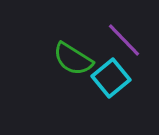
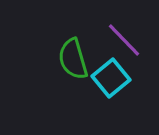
green semicircle: rotated 42 degrees clockwise
